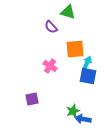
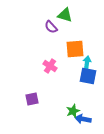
green triangle: moved 3 px left, 3 px down
cyan arrow: rotated 16 degrees counterclockwise
